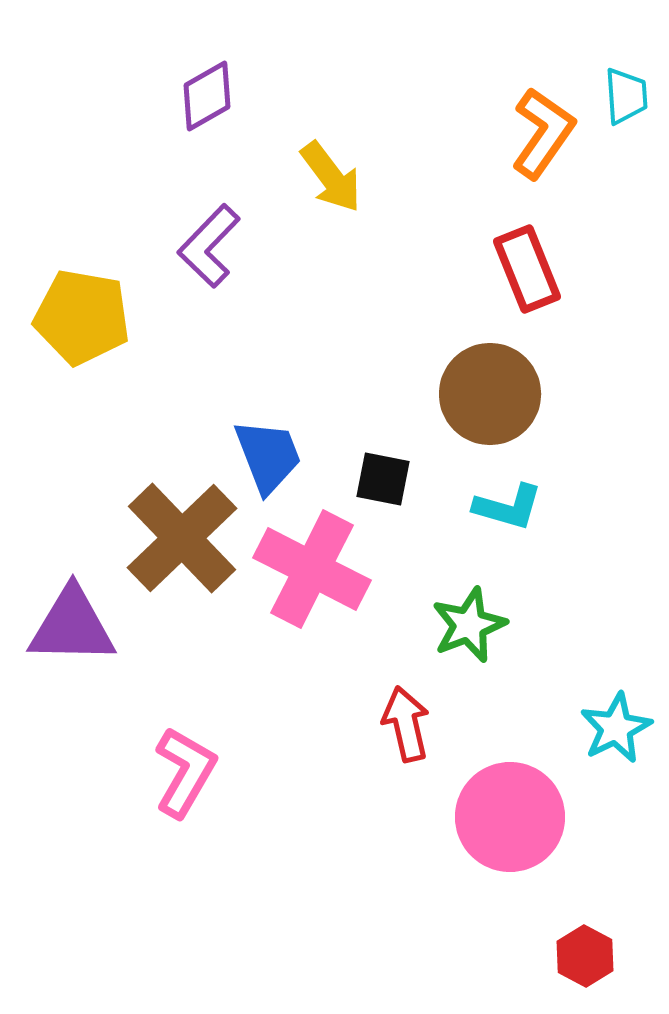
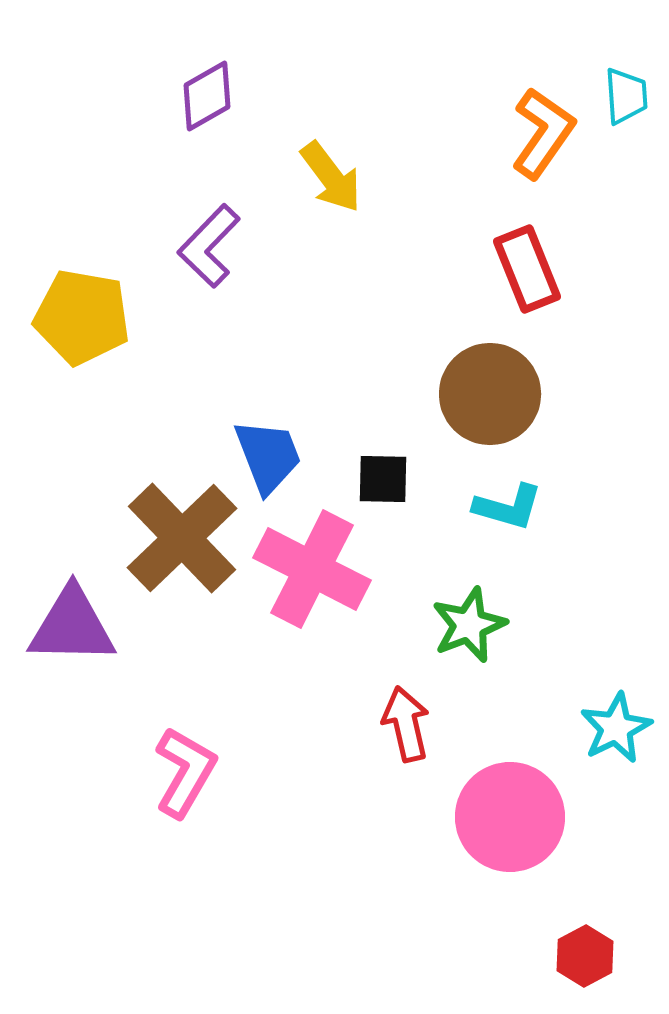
black square: rotated 10 degrees counterclockwise
red hexagon: rotated 4 degrees clockwise
